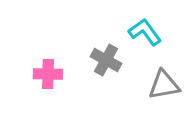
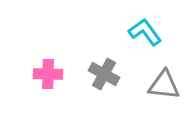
gray cross: moved 2 px left, 14 px down
gray triangle: rotated 16 degrees clockwise
